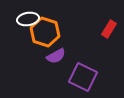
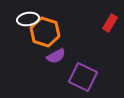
red rectangle: moved 1 px right, 6 px up
